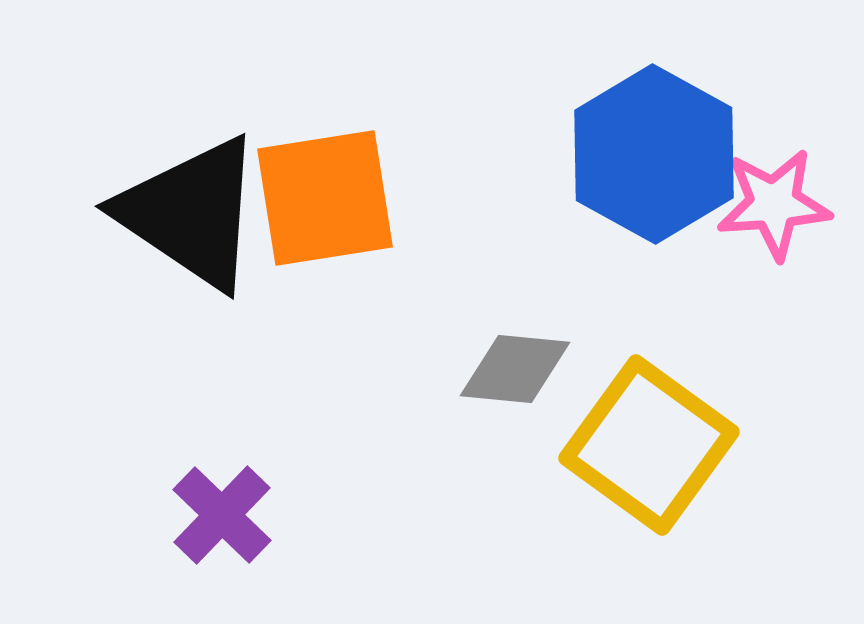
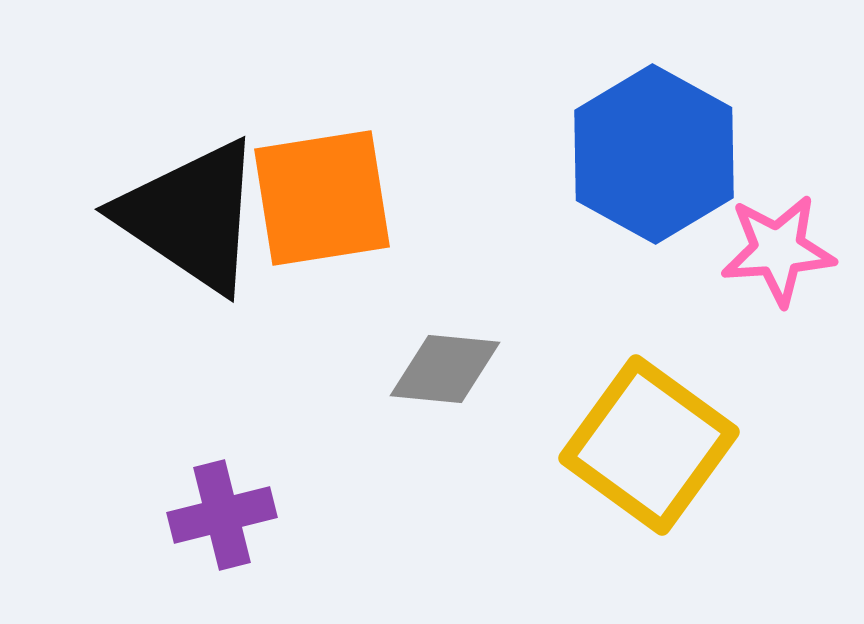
orange square: moved 3 px left
pink star: moved 4 px right, 46 px down
black triangle: moved 3 px down
gray diamond: moved 70 px left
purple cross: rotated 32 degrees clockwise
